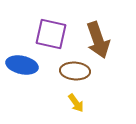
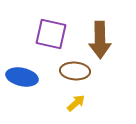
brown arrow: moved 2 px right; rotated 18 degrees clockwise
blue ellipse: moved 12 px down
yellow arrow: rotated 96 degrees counterclockwise
